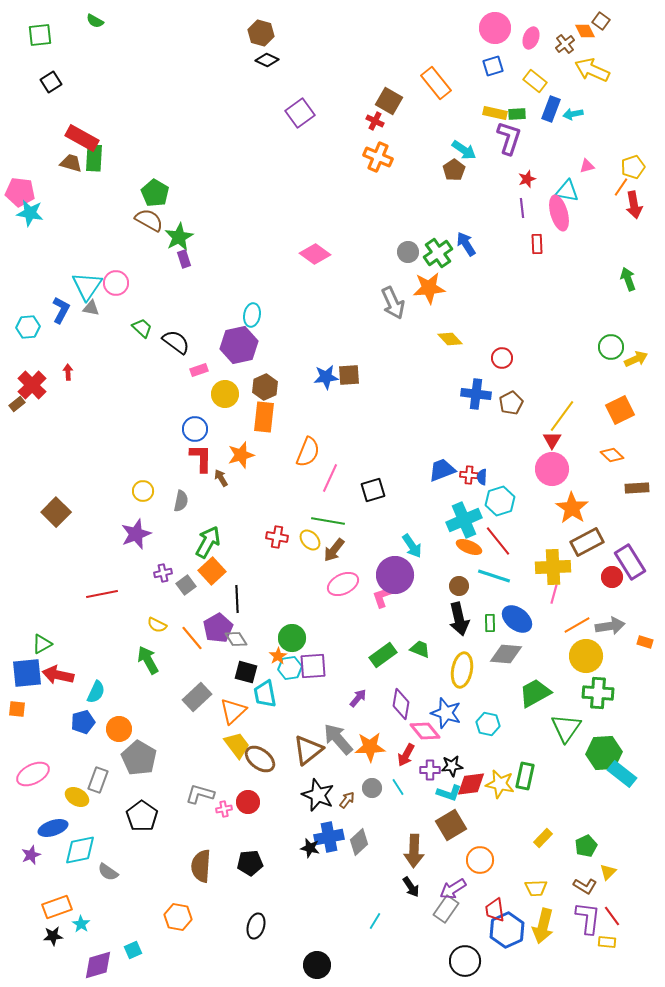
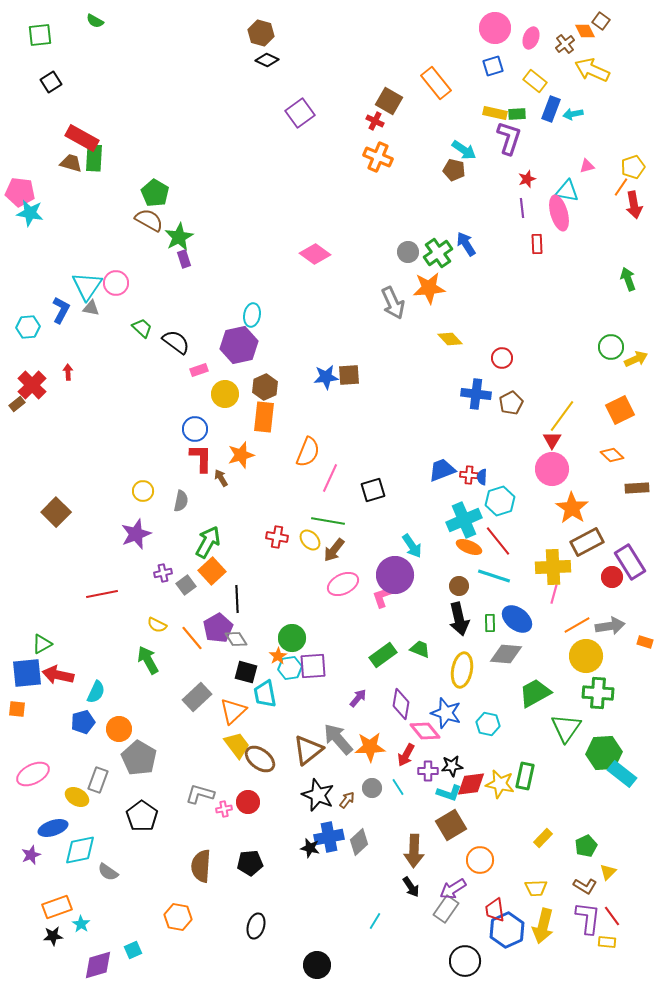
brown pentagon at (454, 170): rotated 25 degrees counterclockwise
purple cross at (430, 770): moved 2 px left, 1 px down
